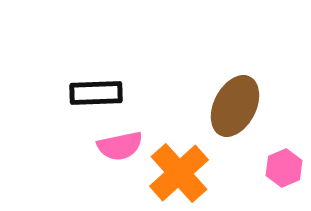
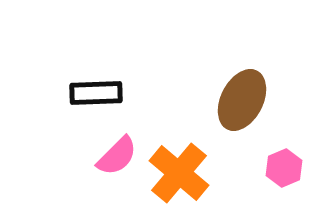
brown ellipse: moved 7 px right, 6 px up
pink semicircle: moved 3 px left, 10 px down; rotated 33 degrees counterclockwise
orange cross: rotated 8 degrees counterclockwise
